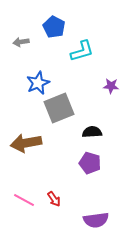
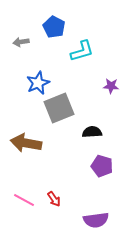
brown arrow: rotated 20 degrees clockwise
purple pentagon: moved 12 px right, 3 px down
